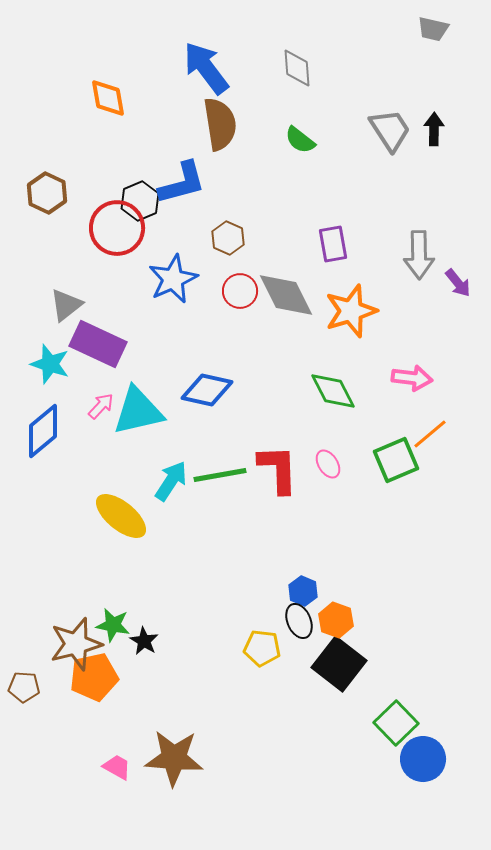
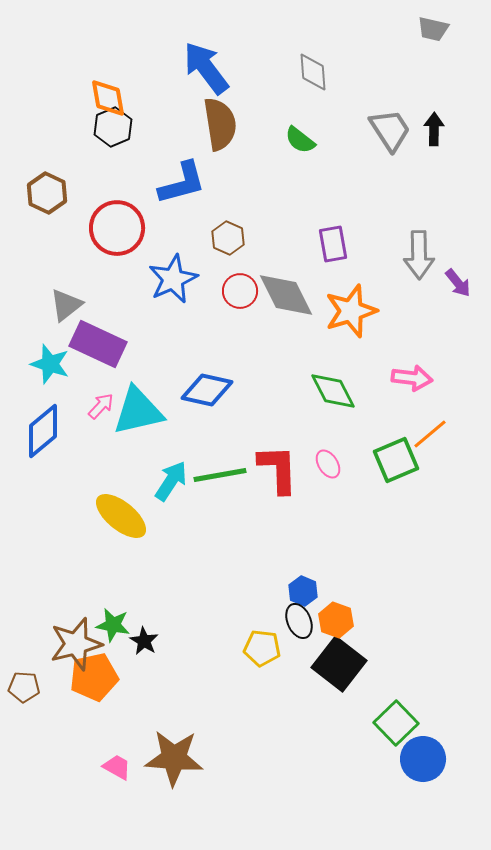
gray diamond at (297, 68): moved 16 px right, 4 px down
black hexagon at (140, 201): moved 27 px left, 74 px up
